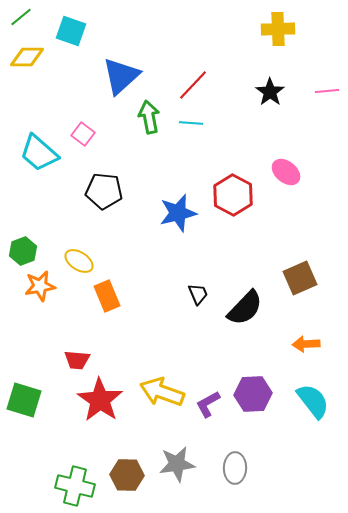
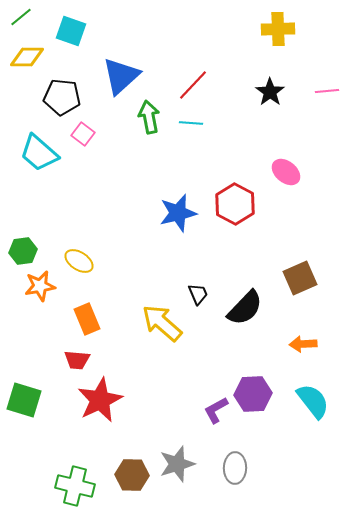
black pentagon: moved 42 px left, 94 px up
red hexagon: moved 2 px right, 9 px down
green hexagon: rotated 12 degrees clockwise
orange rectangle: moved 20 px left, 23 px down
orange arrow: moved 3 px left
yellow arrow: moved 69 px up; rotated 21 degrees clockwise
red star: rotated 12 degrees clockwise
purple L-shape: moved 8 px right, 6 px down
gray star: rotated 9 degrees counterclockwise
brown hexagon: moved 5 px right
